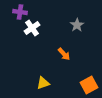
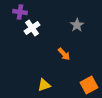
yellow triangle: moved 1 px right, 2 px down
